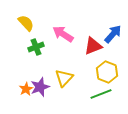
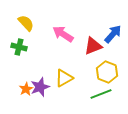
green cross: moved 17 px left; rotated 35 degrees clockwise
yellow triangle: rotated 18 degrees clockwise
